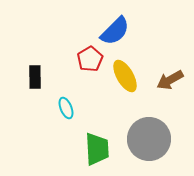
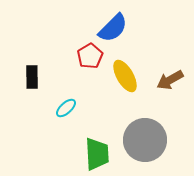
blue semicircle: moved 2 px left, 3 px up
red pentagon: moved 3 px up
black rectangle: moved 3 px left
cyan ellipse: rotated 70 degrees clockwise
gray circle: moved 4 px left, 1 px down
green trapezoid: moved 5 px down
